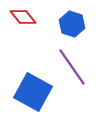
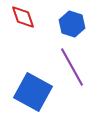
red diamond: rotated 20 degrees clockwise
purple line: rotated 6 degrees clockwise
